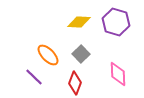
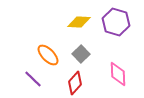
purple line: moved 1 px left, 2 px down
red diamond: rotated 20 degrees clockwise
